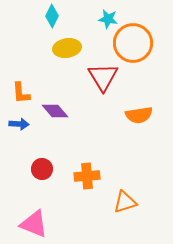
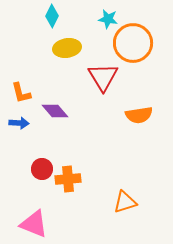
orange L-shape: rotated 10 degrees counterclockwise
blue arrow: moved 1 px up
orange cross: moved 19 px left, 3 px down
